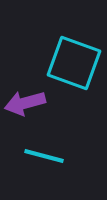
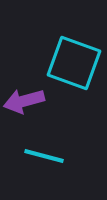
purple arrow: moved 1 px left, 2 px up
